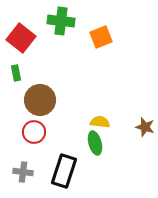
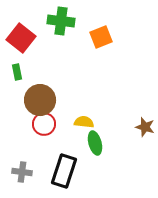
green rectangle: moved 1 px right, 1 px up
yellow semicircle: moved 16 px left
red circle: moved 10 px right, 8 px up
gray cross: moved 1 px left
